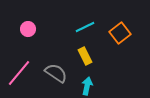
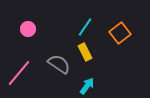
cyan line: rotated 30 degrees counterclockwise
yellow rectangle: moved 4 px up
gray semicircle: moved 3 px right, 9 px up
cyan arrow: rotated 24 degrees clockwise
